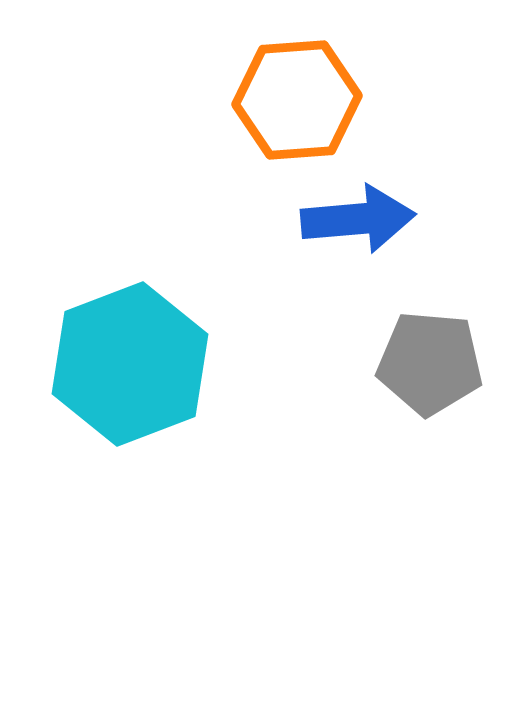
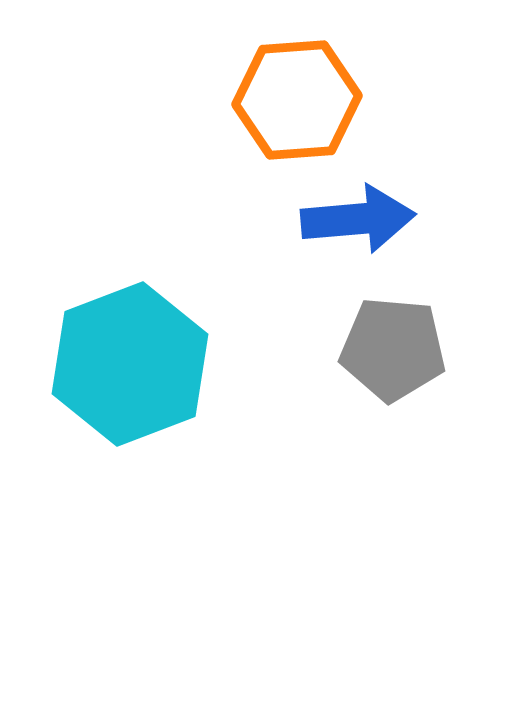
gray pentagon: moved 37 px left, 14 px up
